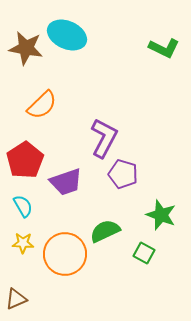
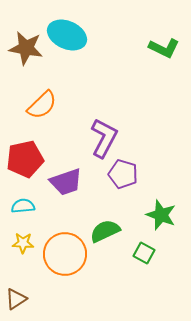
red pentagon: moved 1 px up; rotated 21 degrees clockwise
cyan semicircle: rotated 65 degrees counterclockwise
brown triangle: rotated 10 degrees counterclockwise
